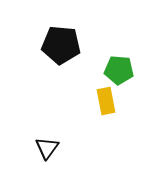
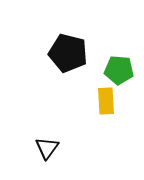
black pentagon: moved 7 px right, 8 px down; rotated 9 degrees clockwise
yellow rectangle: rotated 8 degrees clockwise
